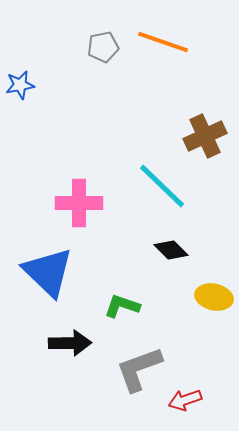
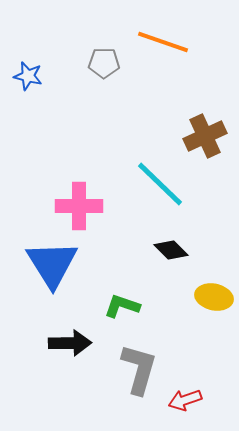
gray pentagon: moved 1 px right, 16 px down; rotated 12 degrees clockwise
blue star: moved 8 px right, 9 px up; rotated 24 degrees clockwise
cyan line: moved 2 px left, 2 px up
pink cross: moved 3 px down
blue triangle: moved 4 px right, 8 px up; rotated 14 degrees clockwise
gray L-shape: rotated 126 degrees clockwise
